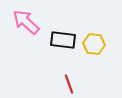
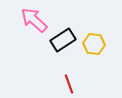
pink arrow: moved 8 px right, 2 px up
black rectangle: rotated 40 degrees counterclockwise
